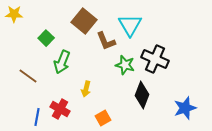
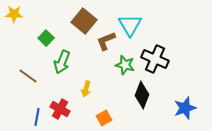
brown L-shape: rotated 90 degrees clockwise
orange square: moved 1 px right
